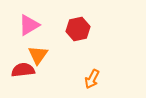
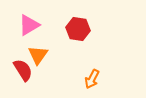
red hexagon: rotated 20 degrees clockwise
red semicircle: rotated 65 degrees clockwise
